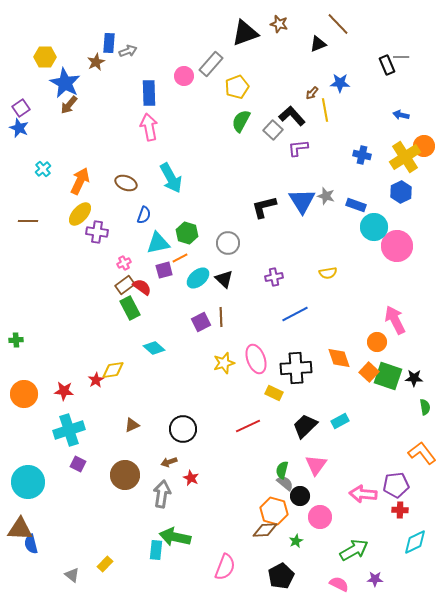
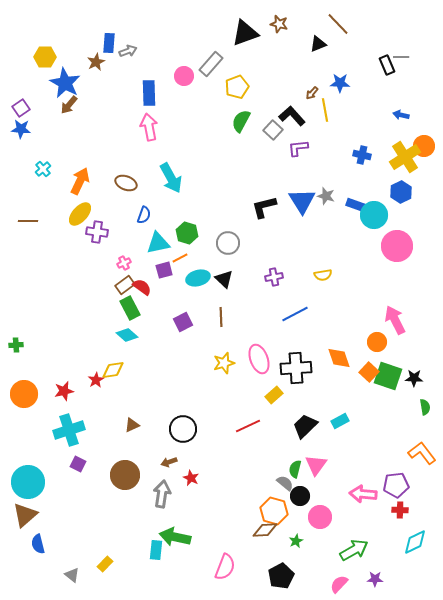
blue star at (19, 128): moved 2 px right, 1 px down; rotated 18 degrees counterclockwise
cyan circle at (374, 227): moved 12 px up
yellow semicircle at (328, 273): moved 5 px left, 2 px down
cyan ellipse at (198, 278): rotated 25 degrees clockwise
purple square at (201, 322): moved 18 px left
green cross at (16, 340): moved 5 px down
cyan diamond at (154, 348): moved 27 px left, 13 px up
pink ellipse at (256, 359): moved 3 px right
red star at (64, 391): rotated 18 degrees counterclockwise
yellow rectangle at (274, 393): moved 2 px down; rotated 66 degrees counterclockwise
green semicircle at (282, 470): moved 13 px right, 1 px up
brown triangle at (20, 529): moved 5 px right, 14 px up; rotated 44 degrees counterclockwise
blue semicircle at (31, 544): moved 7 px right
pink semicircle at (339, 584): rotated 72 degrees counterclockwise
